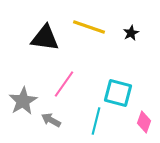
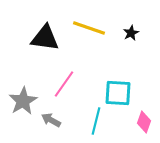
yellow line: moved 1 px down
cyan square: rotated 12 degrees counterclockwise
